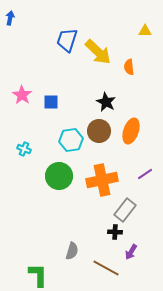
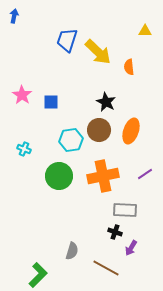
blue arrow: moved 4 px right, 2 px up
brown circle: moved 1 px up
orange cross: moved 1 px right, 4 px up
gray rectangle: rotated 55 degrees clockwise
black cross: rotated 16 degrees clockwise
purple arrow: moved 4 px up
green L-shape: rotated 45 degrees clockwise
